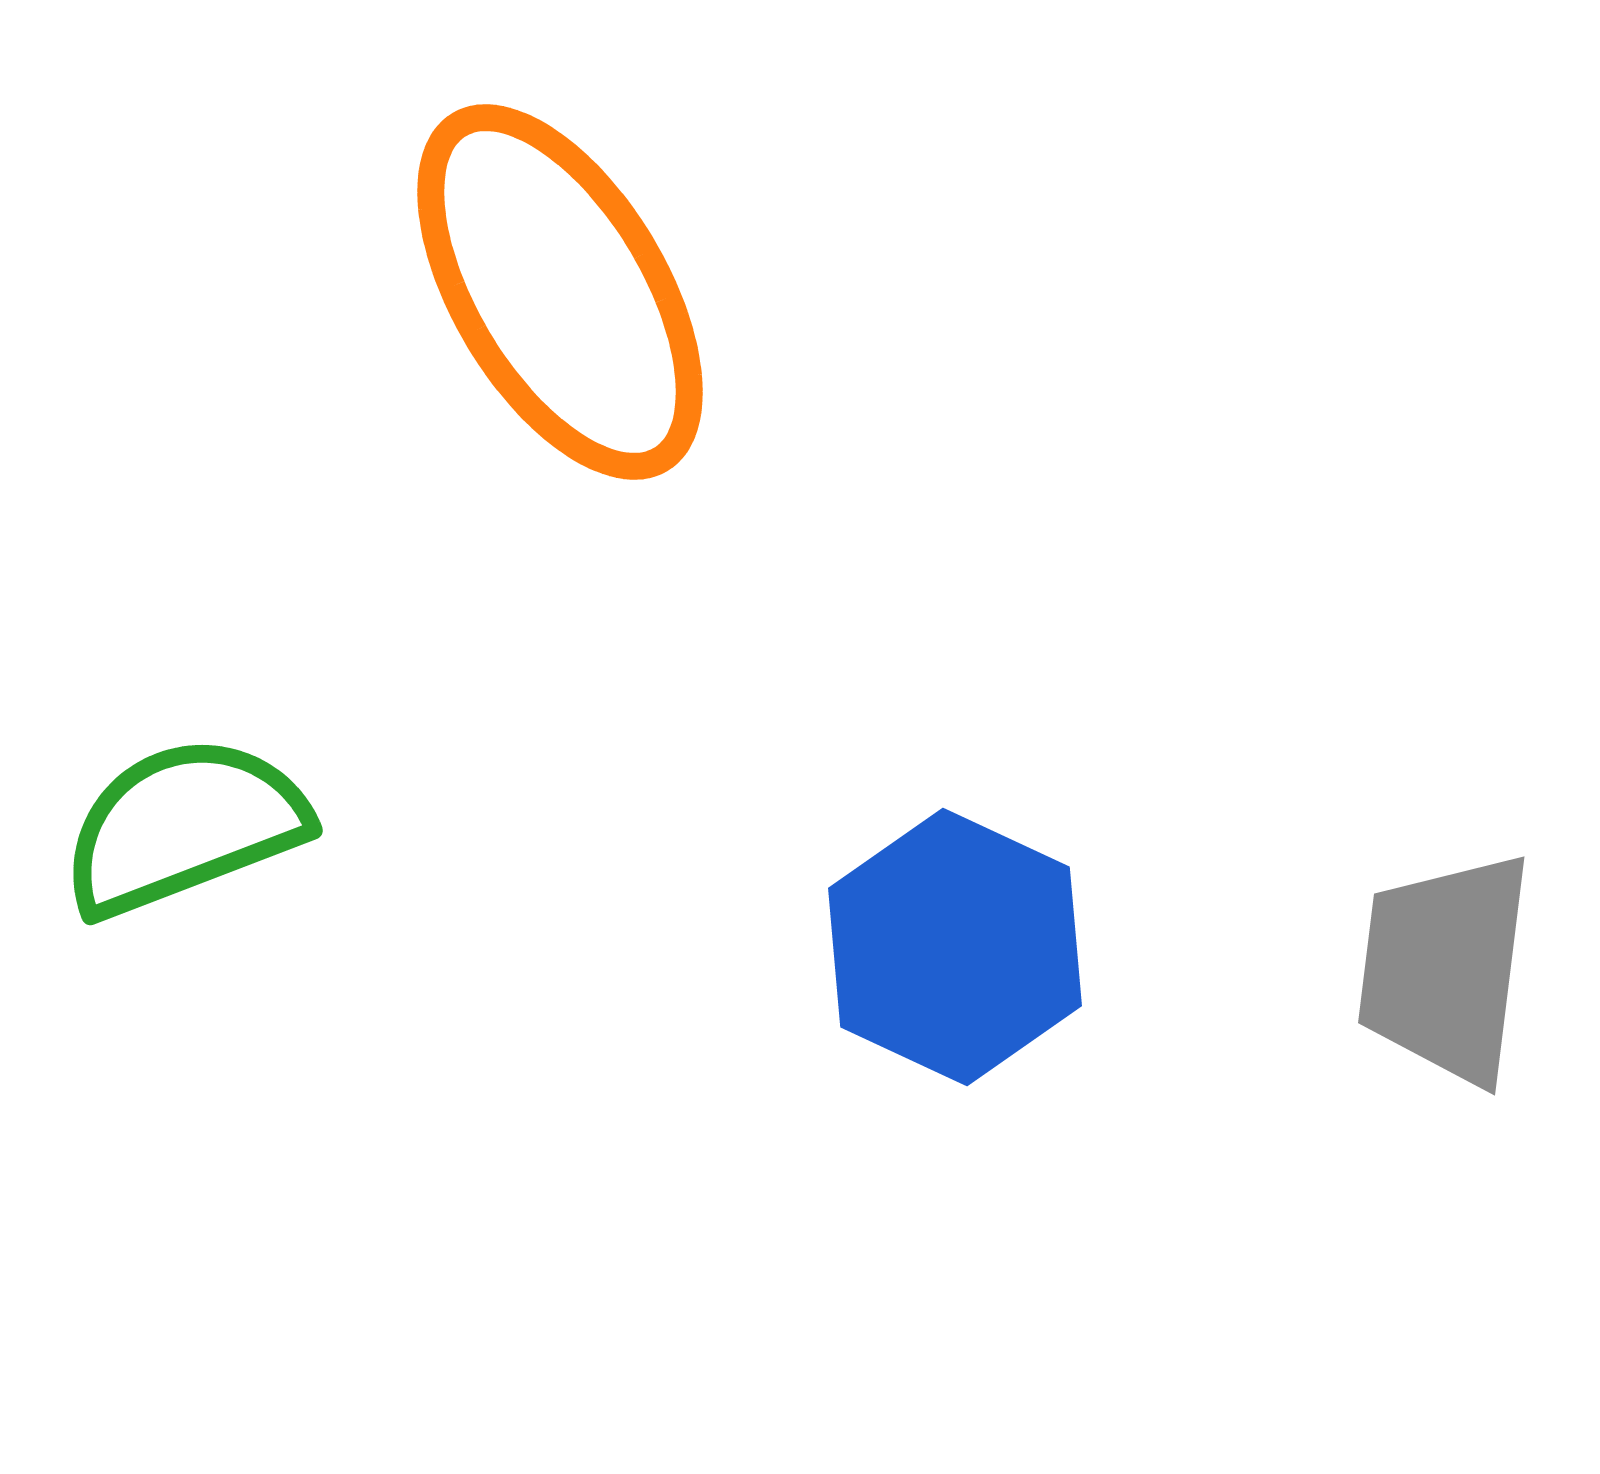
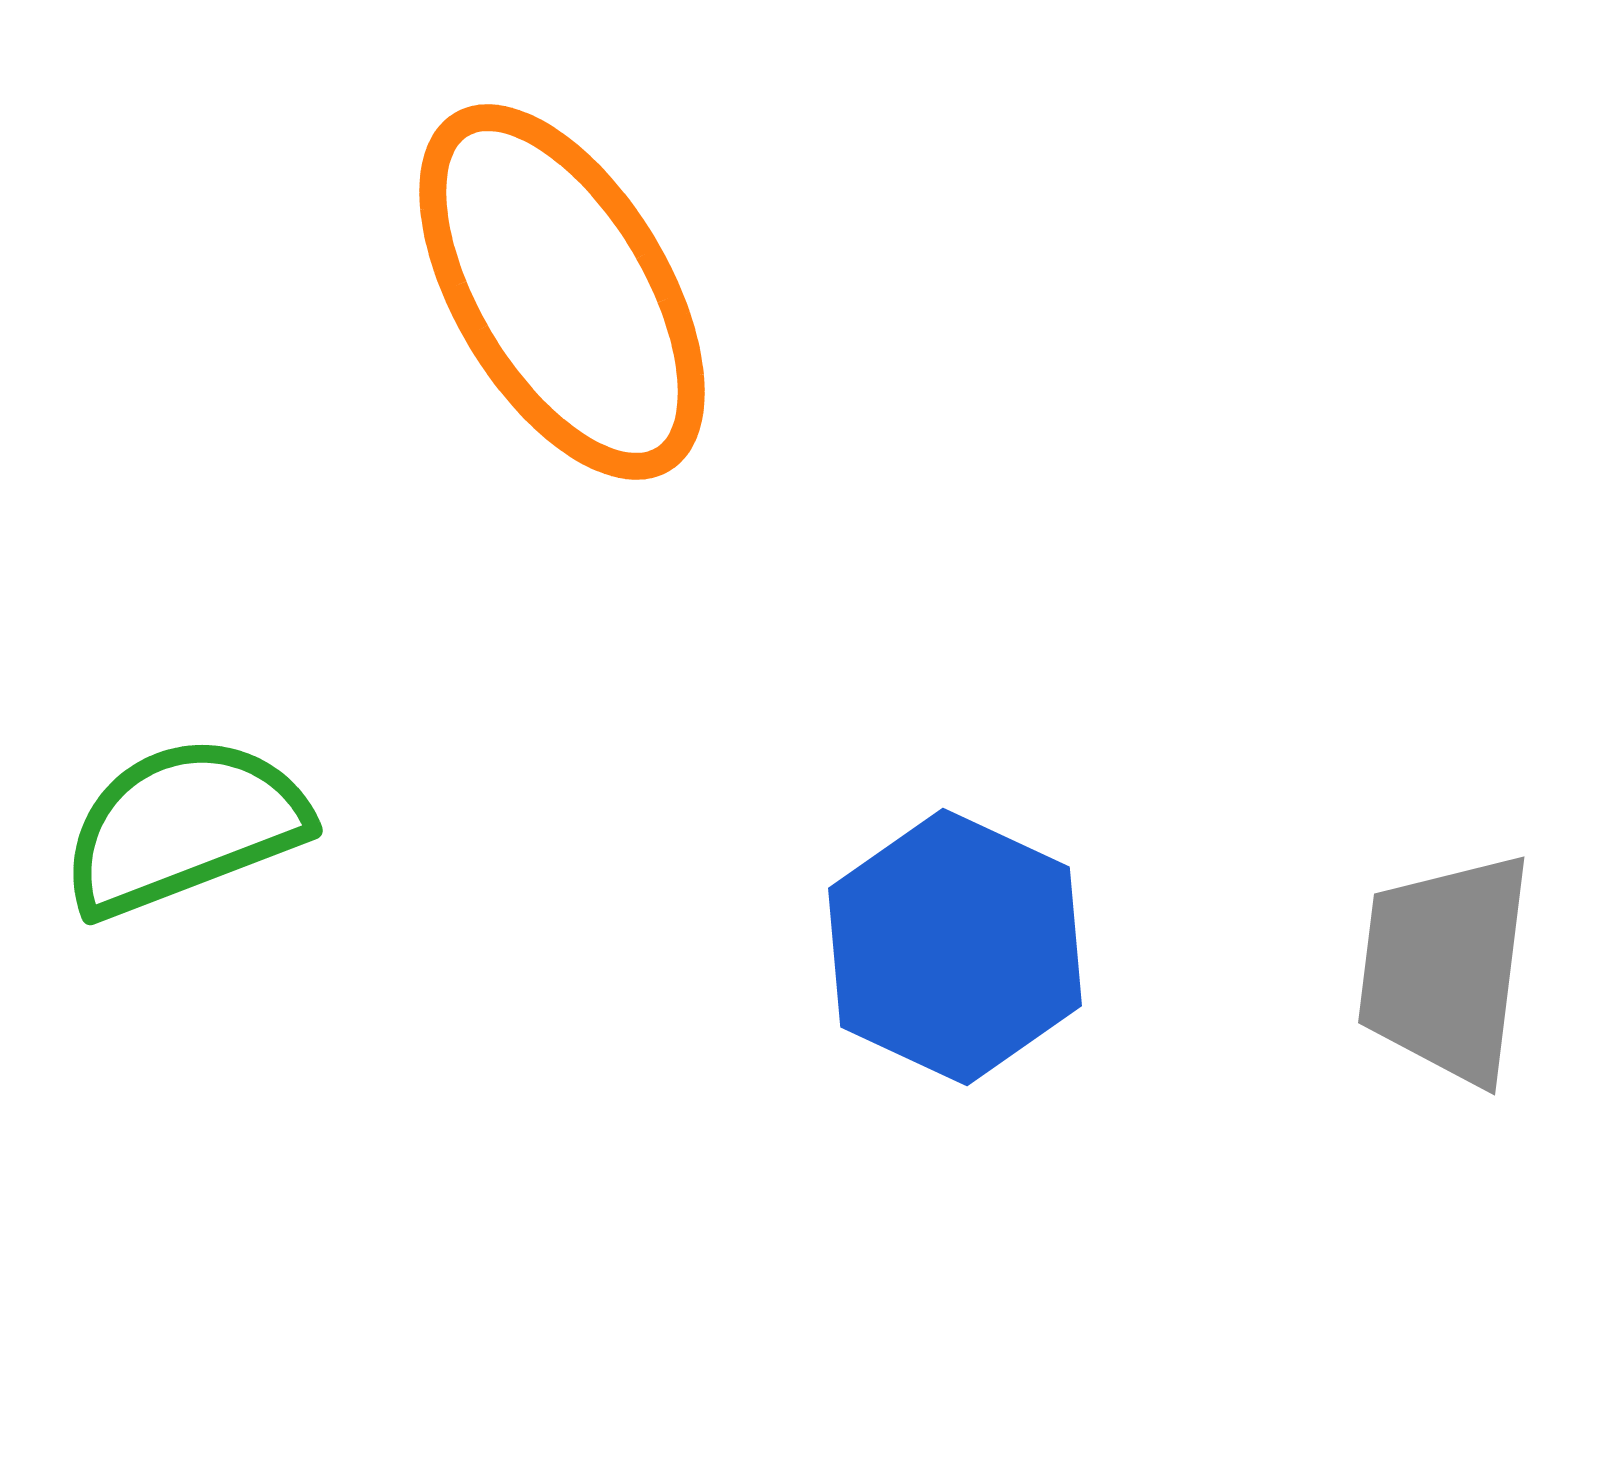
orange ellipse: moved 2 px right
